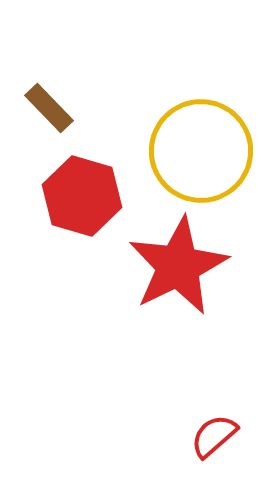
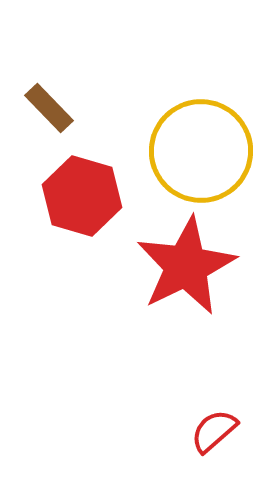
red star: moved 8 px right
red semicircle: moved 5 px up
